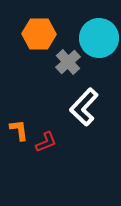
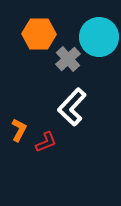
cyan circle: moved 1 px up
gray cross: moved 3 px up
white L-shape: moved 12 px left
orange L-shape: rotated 35 degrees clockwise
